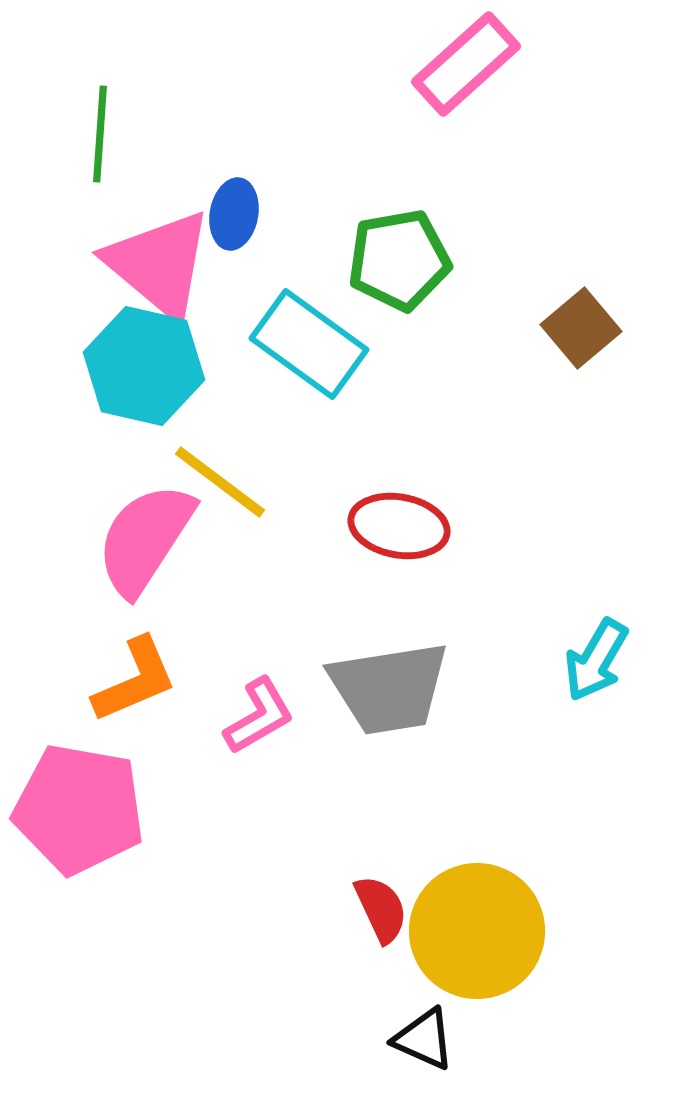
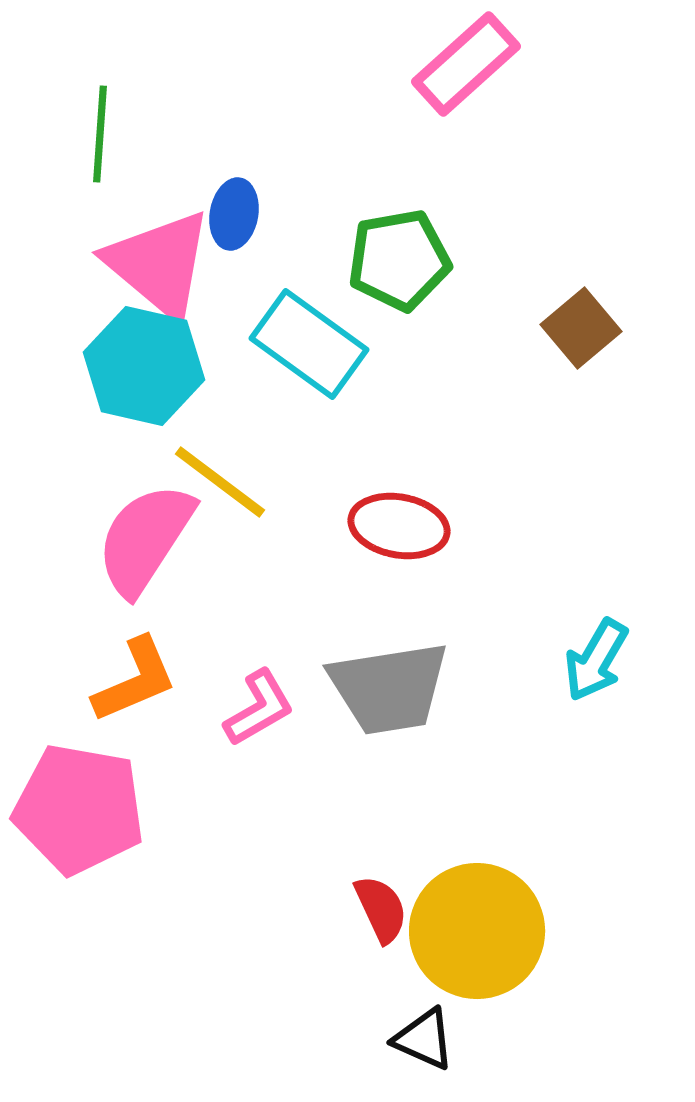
pink L-shape: moved 8 px up
